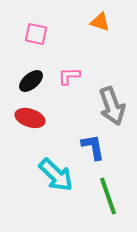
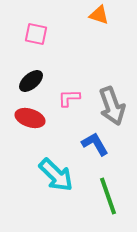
orange triangle: moved 1 px left, 7 px up
pink L-shape: moved 22 px down
blue L-shape: moved 2 px right, 3 px up; rotated 20 degrees counterclockwise
